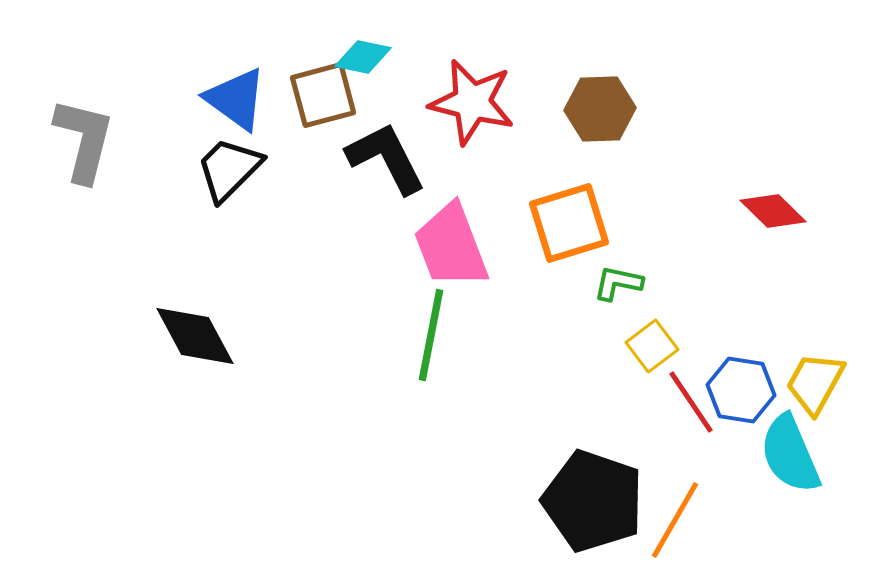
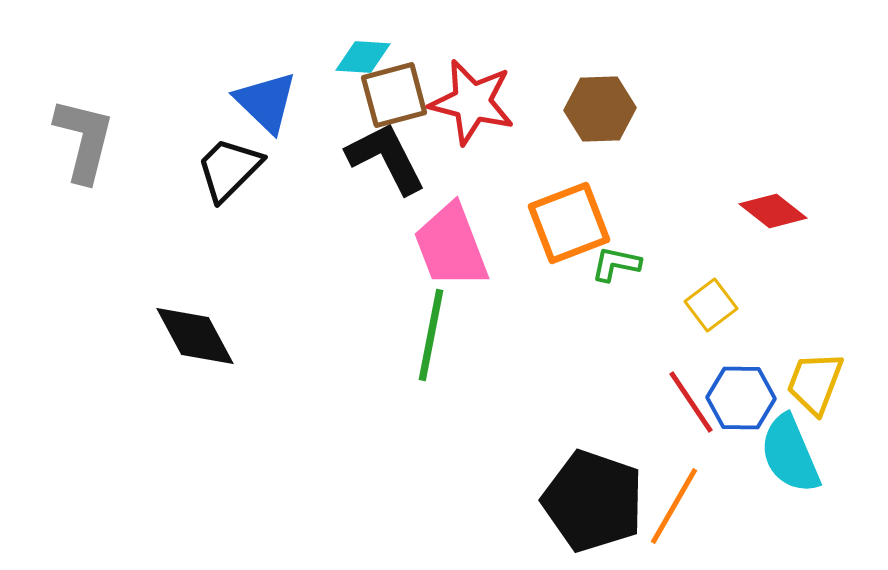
cyan diamond: rotated 8 degrees counterclockwise
brown square: moved 71 px right
blue triangle: moved 30 px right, 3 px down; rotated 8 degrees clockwise
red diamond: rotated 6 degrees counterclockwise
orange square: rotated 4 degrees counterclockwise
green L-shape: moved 2 px left, 19 px up
yellow square: moved 59 px right, 41 px up
yellow trapezoid: rotated 8 degrees counterclockwise
blue hexagon: moved 8 px down; rotated 8 degrees counterclockwise
orange line: moved 1 px left, 14 px up
